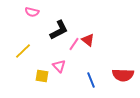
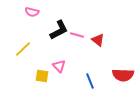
red triangle: moved 10 px right
pink line: moved 3 px right, 9 px up; rotated 72 degrees clockwise
yellow line: moved 2 px up
blue line: moved 1 px left, 1 px down
